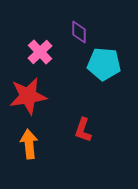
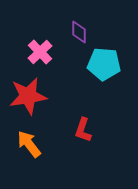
orange arrow: rotated 32 degrees counterclockwise
